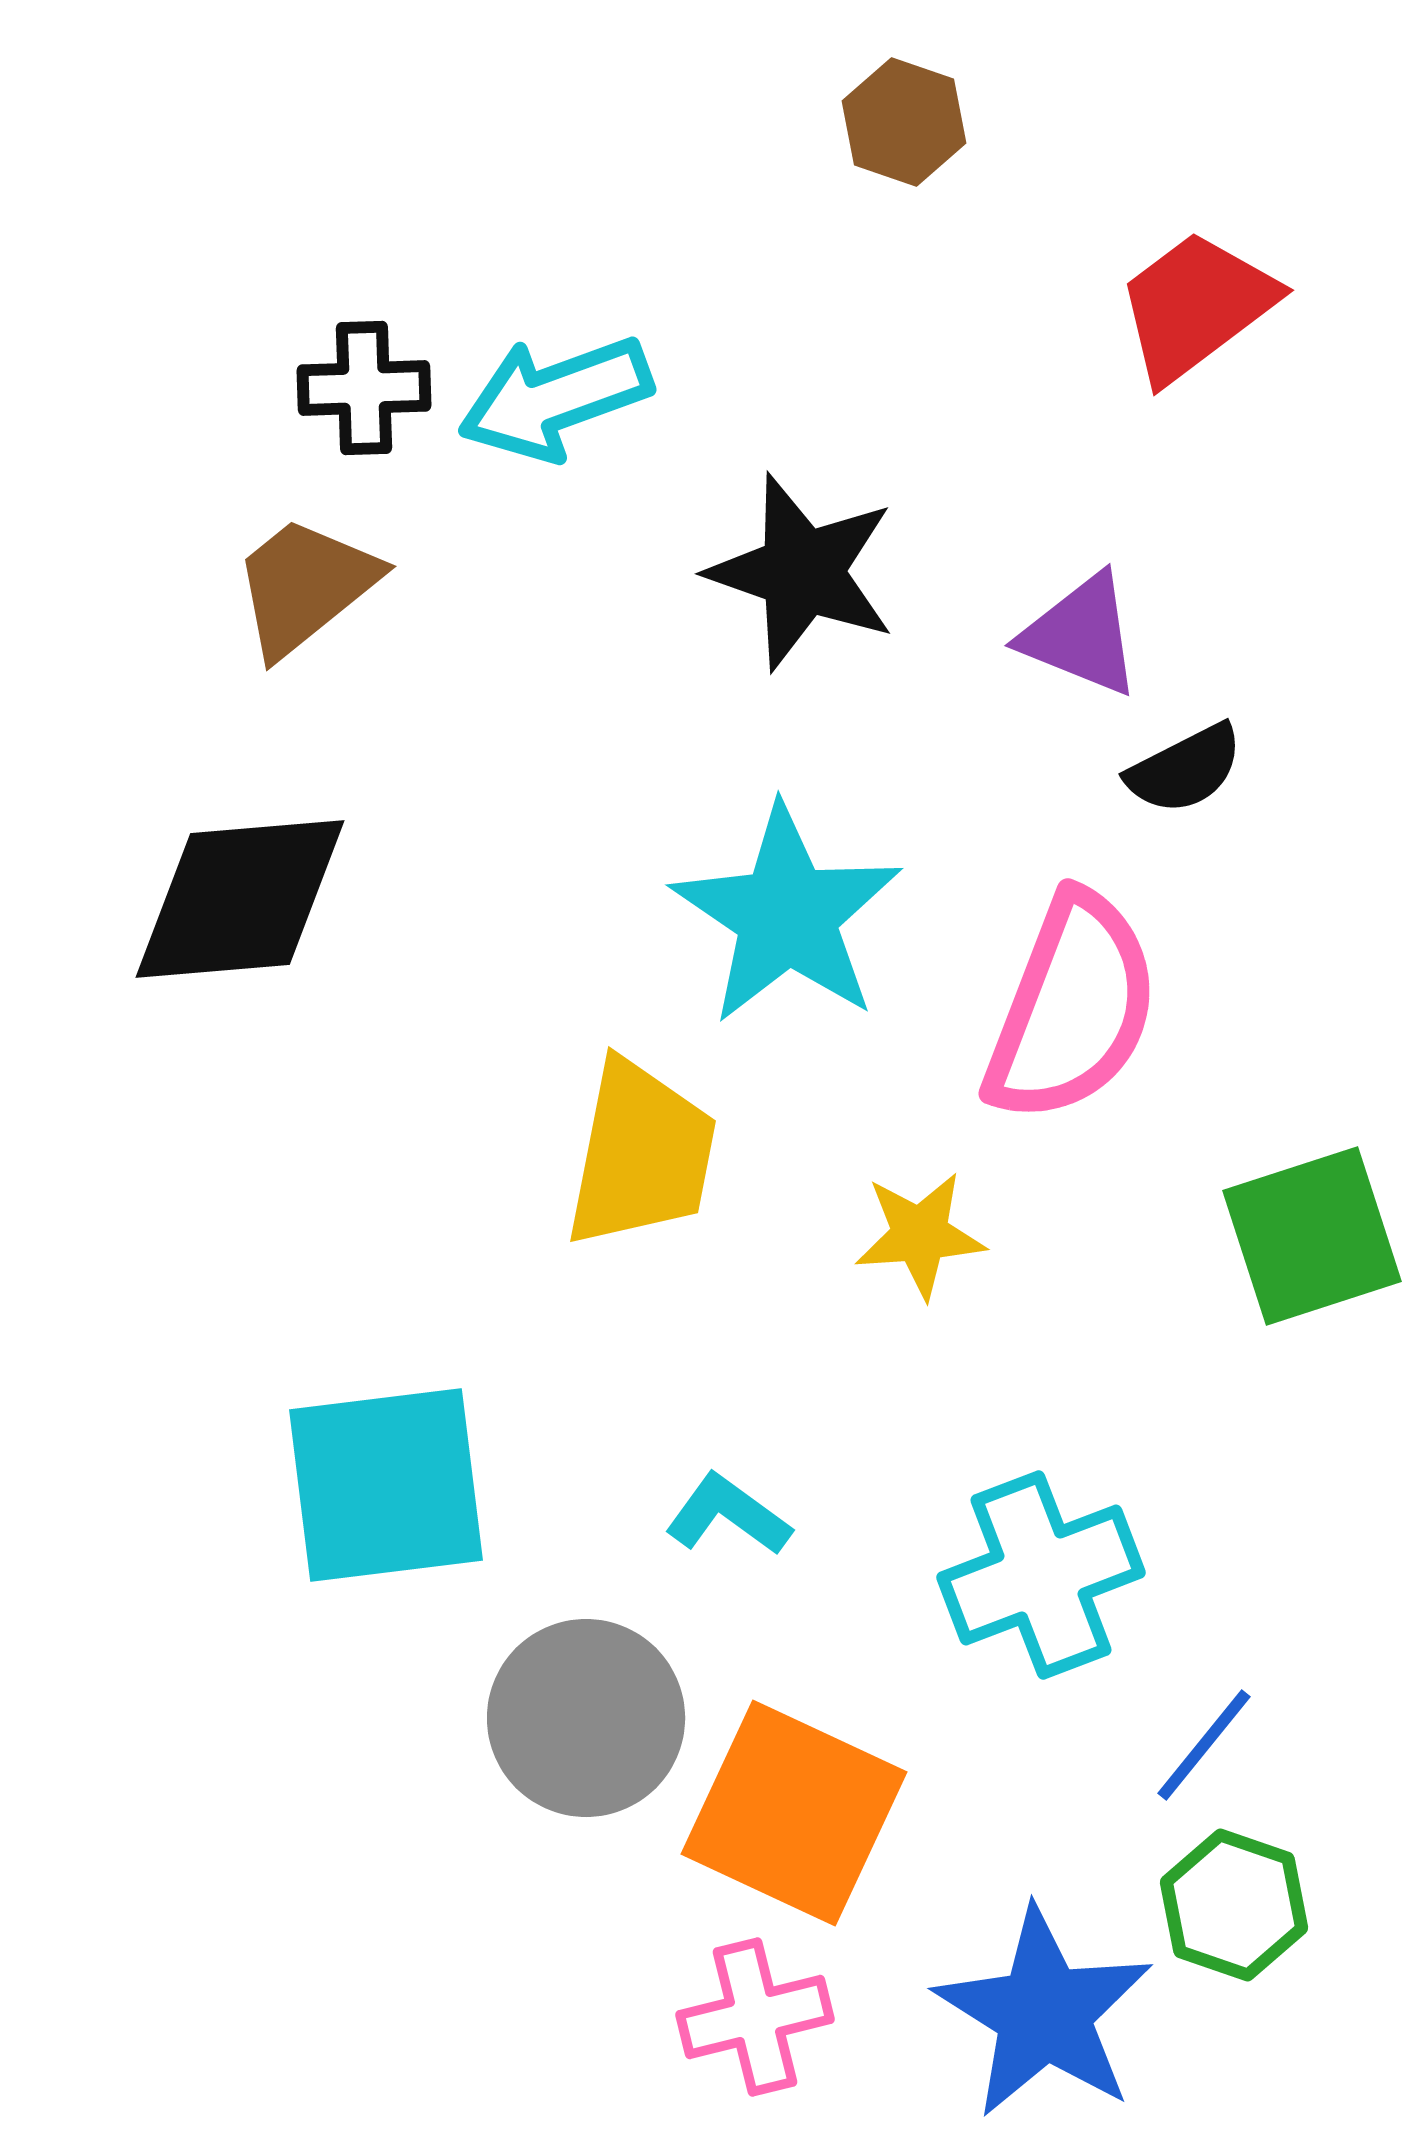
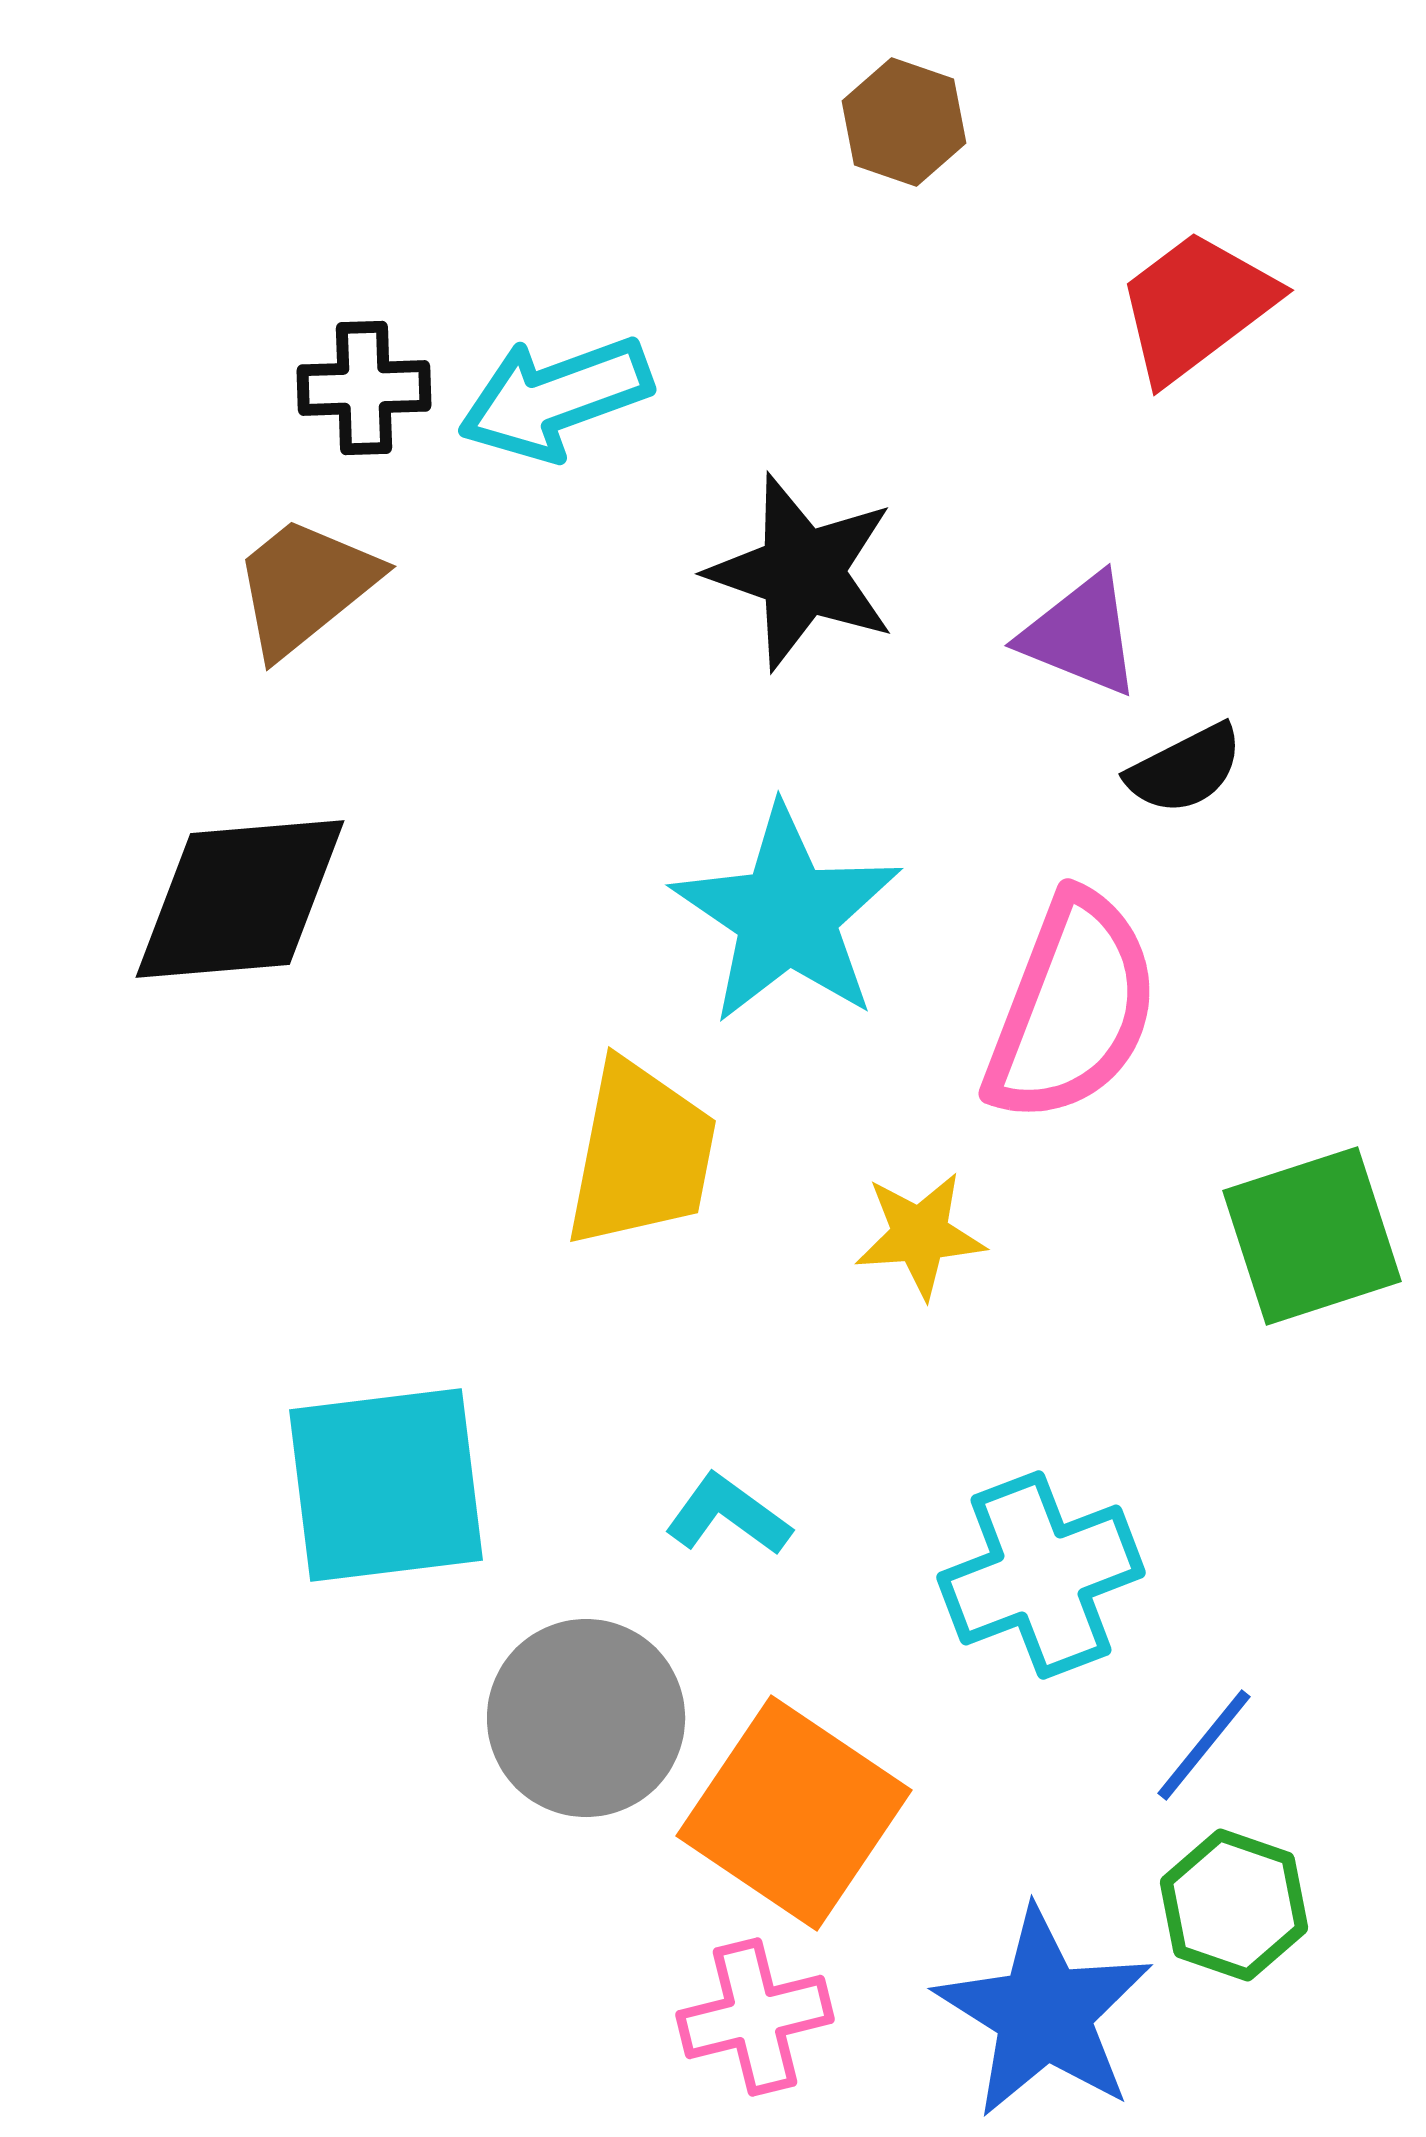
orange square: rotated 9 degrees clockwise
